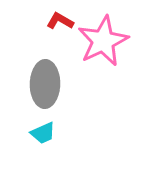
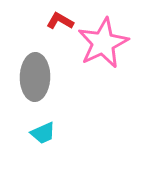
pink star: moved 2 px down
gray ellipse: moved 10 px left, 7 px up
